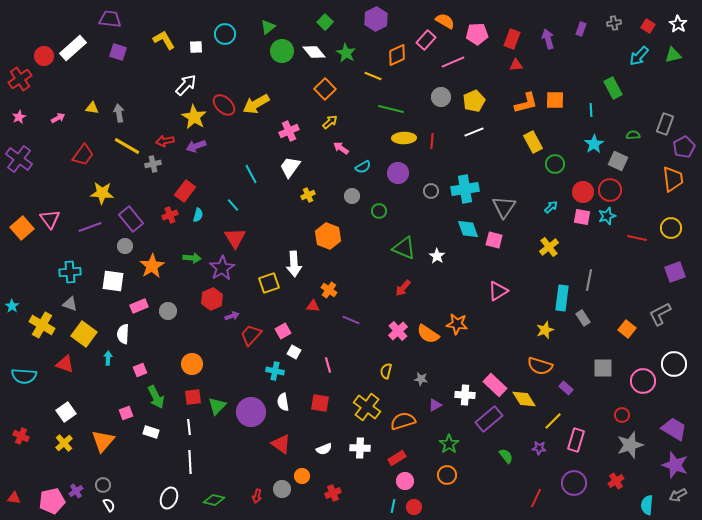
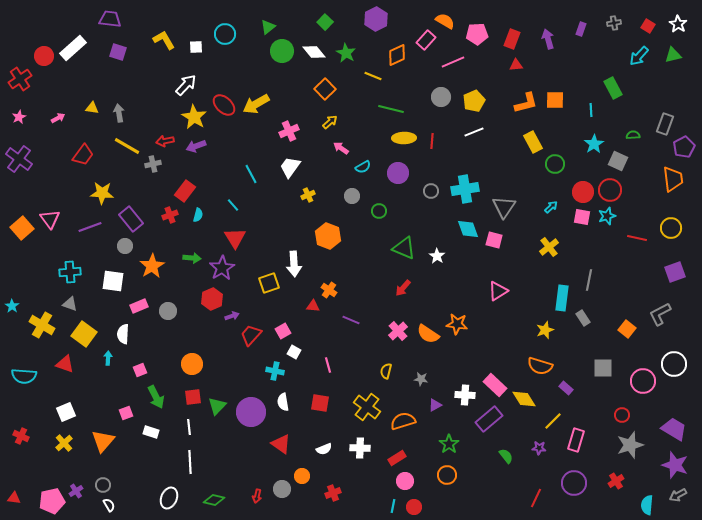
white square at (66, 412): rotated 12 degrees clockwise
